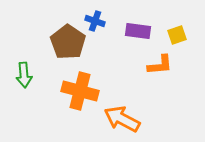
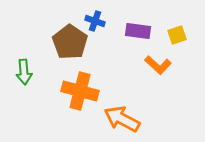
brown pentagon: moved 2 px right
orange L-shape: moved 2 px left; rotated 48 degrees clockwise
green arrow: moved 3 px up
